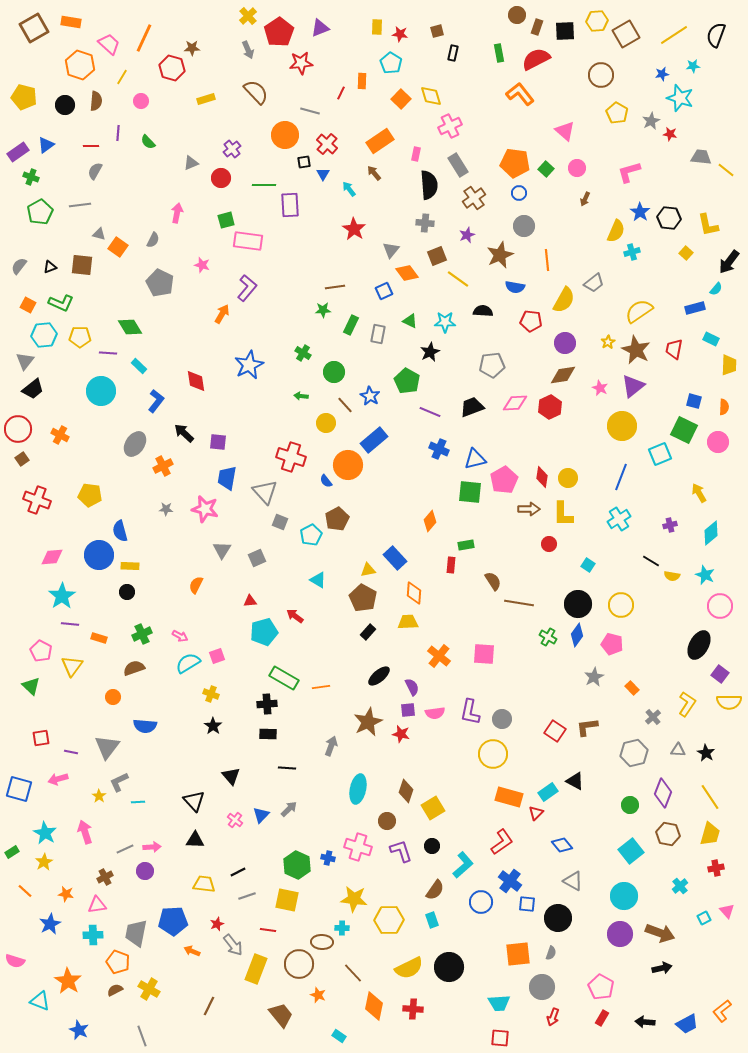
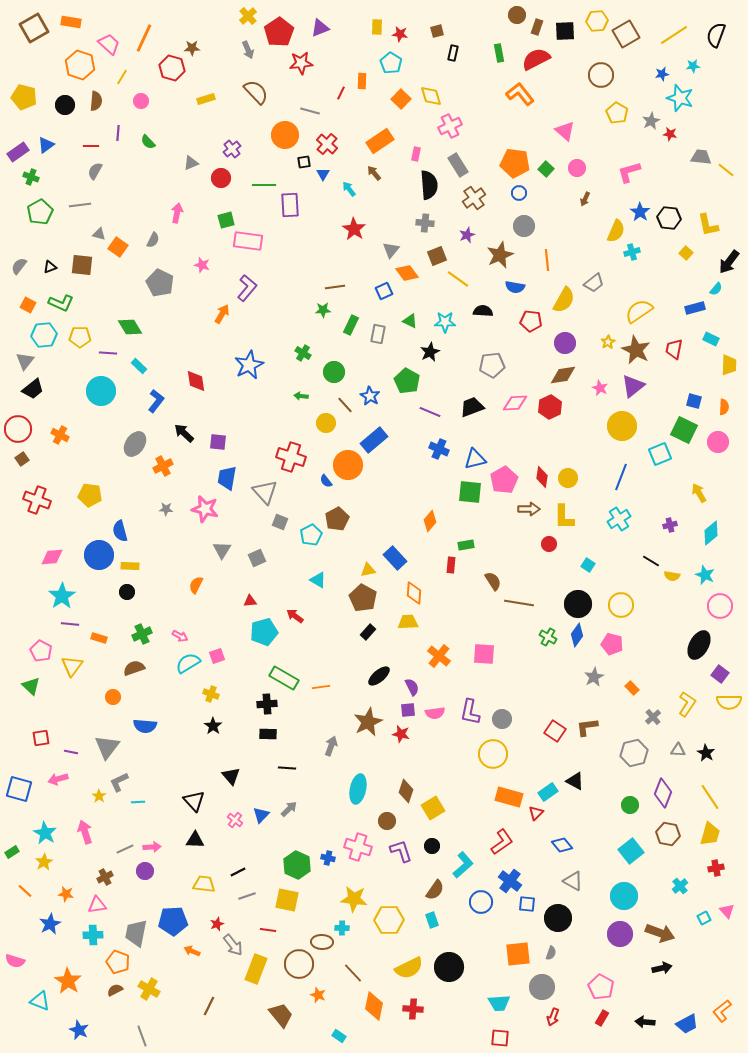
yellow L-shape at (563, 514): moved 1 px right, 3 px down
